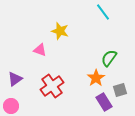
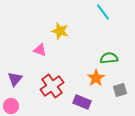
green semicircle: rotated 48 degrees clockwise
purple triangle: rotated 14 degrees counterclockwise
purple rectangle: moved 22 px left; rotated 36 degrees counterclockwise
